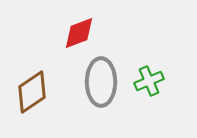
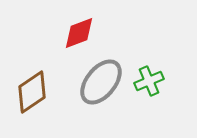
gray ellipse: rotated 39 degrees clockwise
